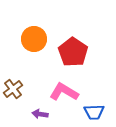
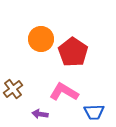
orange circle: moved 7 px right
